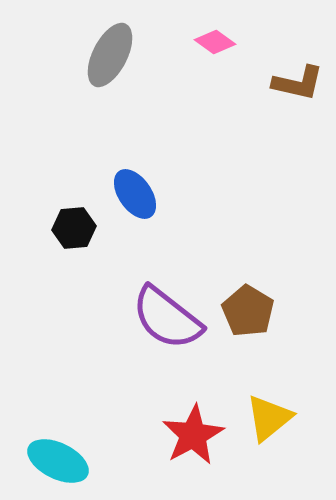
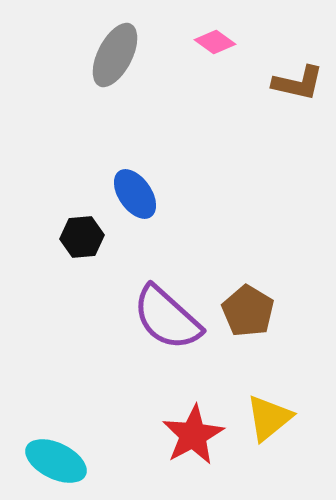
gray ellipse: moved 5 px right
black hexagon: moved 8 px right, 9 px down
purple semicircle: rotated 4 degrees clockwise
cyan ellipse: moved 2 px left
